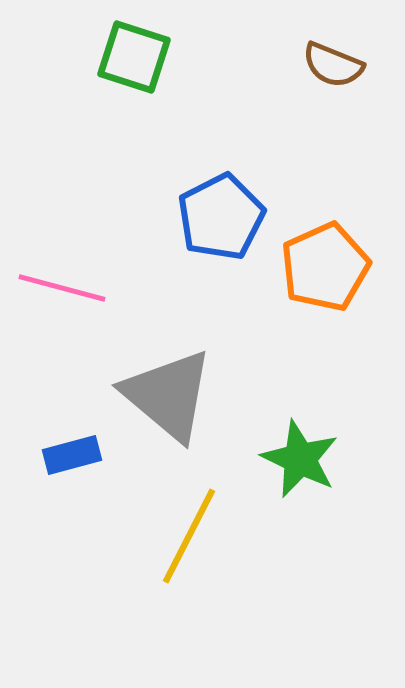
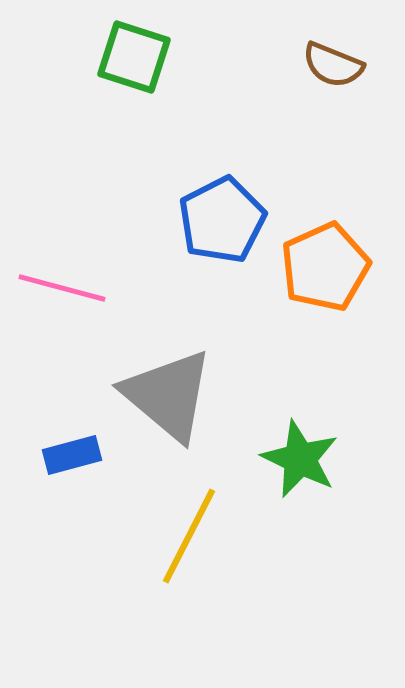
blue pentagon: moved 1 px right, 3 px down
